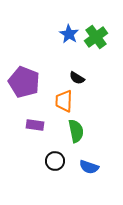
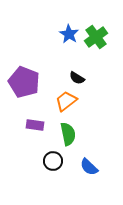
orange trapezoid: moved 2 px right; rotated 50 degrees clockwise
green semicircle: moved 8 px left, 3 px down
black circle: moved 2 px left
blue semicircle: rotated 24 degrees clockwise
